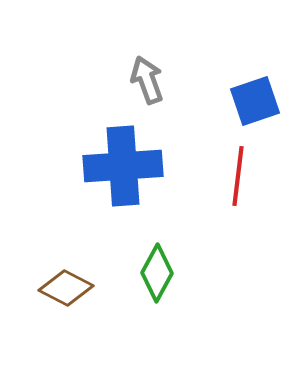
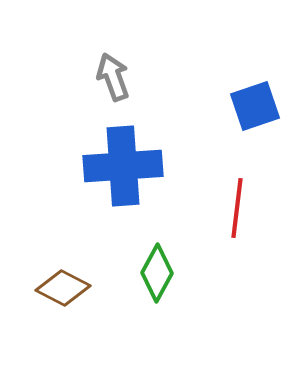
gray arrow: moved 34 px left, 3 px up
blue square: moved 5 px down
red line: moved 1 px left, 32 px down
brown diamond: moved 3 px left
